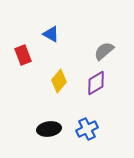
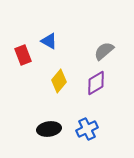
blue triangle: moved 2 px left, 7 px down
